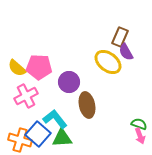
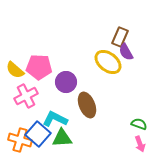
yellow semicircle: moved 2 px left, 2 px down
purple circle: moved 3 px left
brown ellipse: rotated 10 degrees counterclockwise
cyan L-shape: rotated 25 degrees counterclockwise
pink arrow: moved 8 px down
